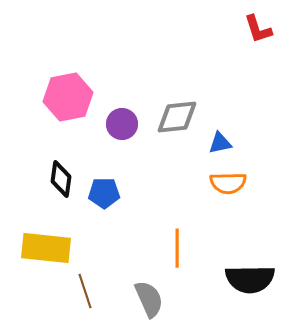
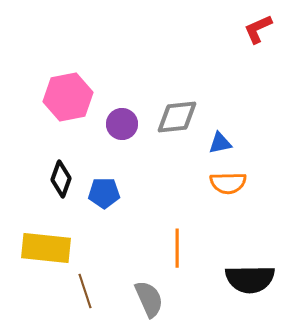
red L-shape: rotated 84 degrees clockwise
black diamond: rotated 12 degrees clockwise
